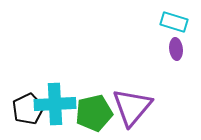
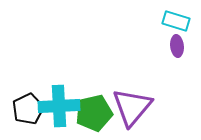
cyan rectangle: moved 2 px right, 1 px up
purple ellipse: moved 1 px right, 3 px up
cyan cross: moved 4 px right, 2 px down
